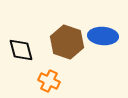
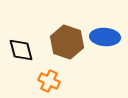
blue ellipse: moved 2 px right, 1 px down
